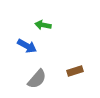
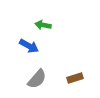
blue arrow: moved 2 px right
brown rectangle: moved 7 px down
